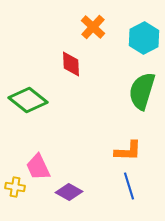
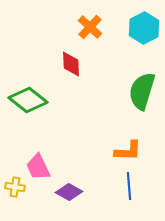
orange cross: moved 3 px left
cyan hexagon: moved 10 px up
blue line: rotated 12 degrees clockwise
